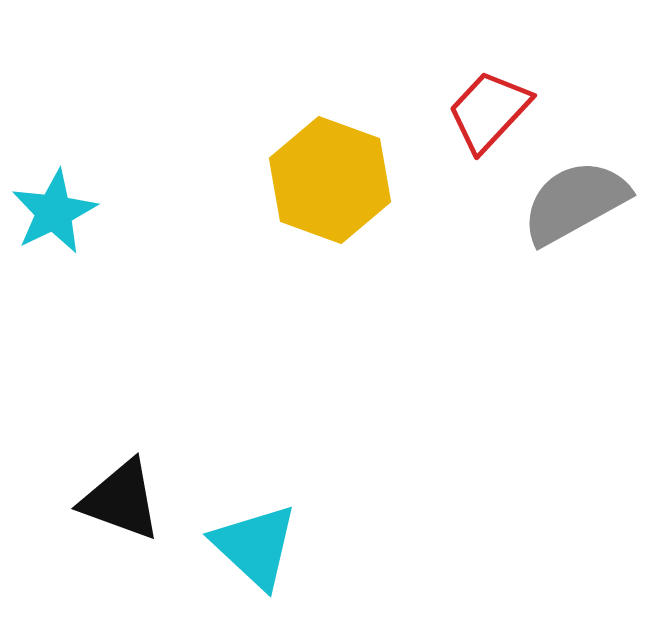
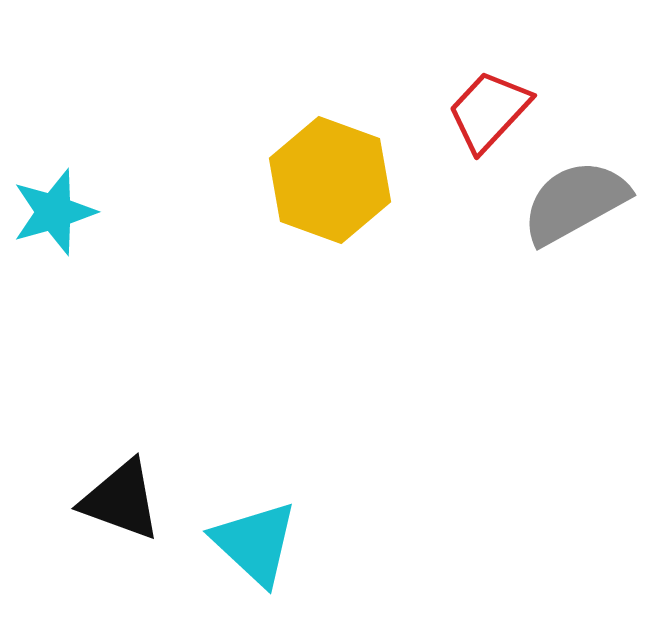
cyan star: rotated 10 degrees clockwise
cyan triangle: moved 3 px up
